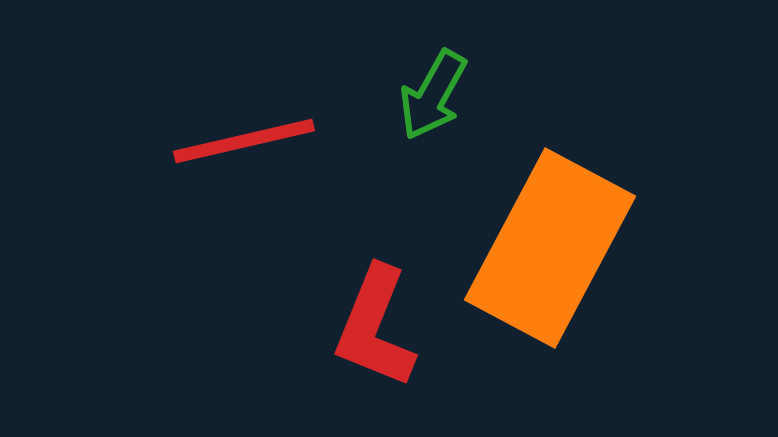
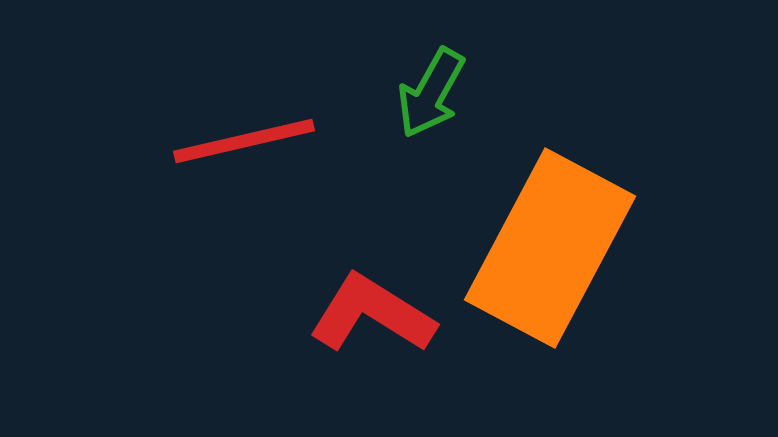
green arrow: moved 2 px left, 2 px up
red L-shape: moved 3 px left, 13 px up; rotated 100 degrees clockwise
